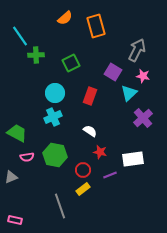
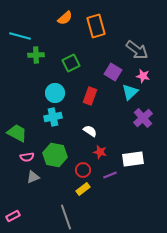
cyan line: rotated 40 degrees counterclockwise
gray arrow: rotated 100 degrees clockwise
cyan triangle: moved 1 px right, 1 px up
cyan cross: rotated 12 degrees clockwise
gray triangle: moved 22 px right
gray line: moved 6 px right, 11 px down
pink rectangle: moved 2 px left, 4 px up; rotated 40 degrees counterclockwise
